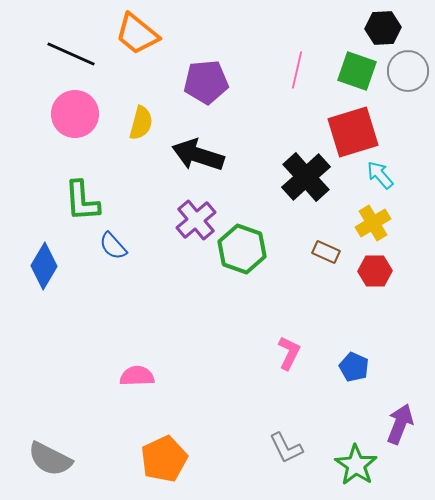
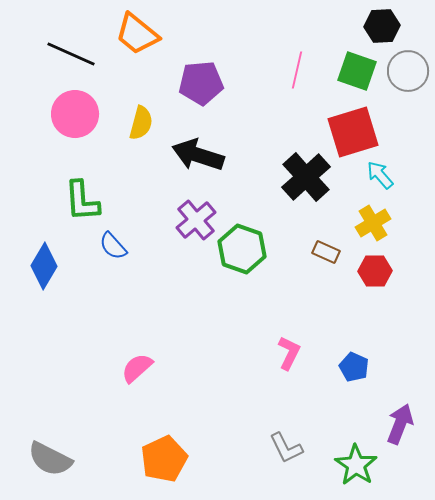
black hexagon: moved 1 px left, 2 px up
purple pentagon: moved 5 px left, 1 px down
pink semicircle: moved 8 px up; rotated 40 degrees counterclockwise
